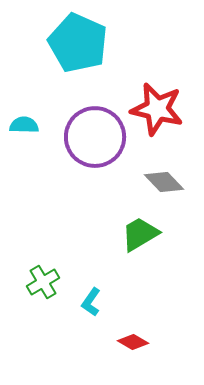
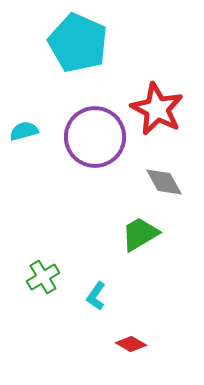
red star: rotated 14 degrees clockwise
cyan semicircle: moved 6 px down; rotated 16 degrees counterclockwise
gray diamond: rotated 15 degrees clockwise
green cross: moved 5 px up
cyan L-shape: moved 5 px right, 6 px up
red diamond: moved 2 px left, 2 px down
